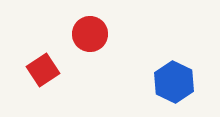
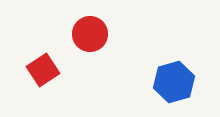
blue hexagon: rotated 18 degrees clockwise
